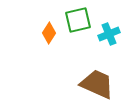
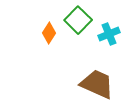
green square: rotated 32 degrees counterclockwise
